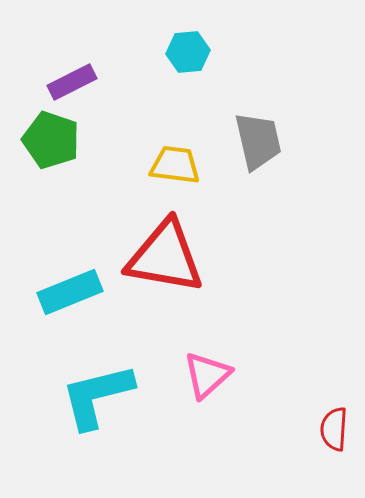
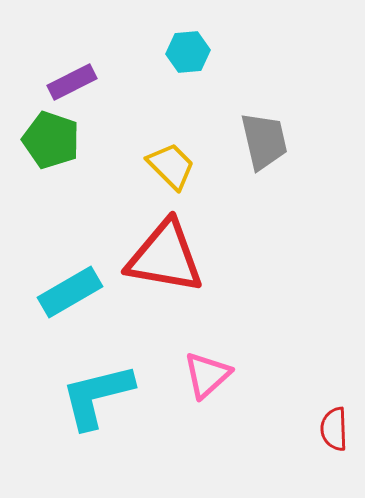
gray trapezoid: moved 6 px right
yellow trapezoid: moved 4 px left, 1 px down; rotated 38 degrees clockwise
cyan rectangle: rotated 8 degrees counterclockwise
red semicircle: rotated 6 degrees counterclockwise
